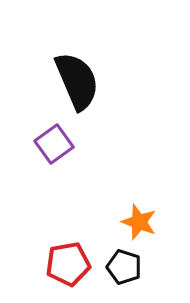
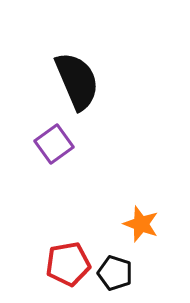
orange star: moved 2 px right, 2 px down
black pentagon: moved 9 px left, 6 px down
